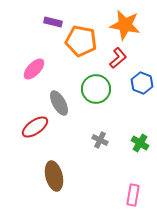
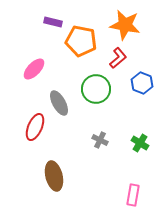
red ellipse: rotated 32 degrees counterclockwise
